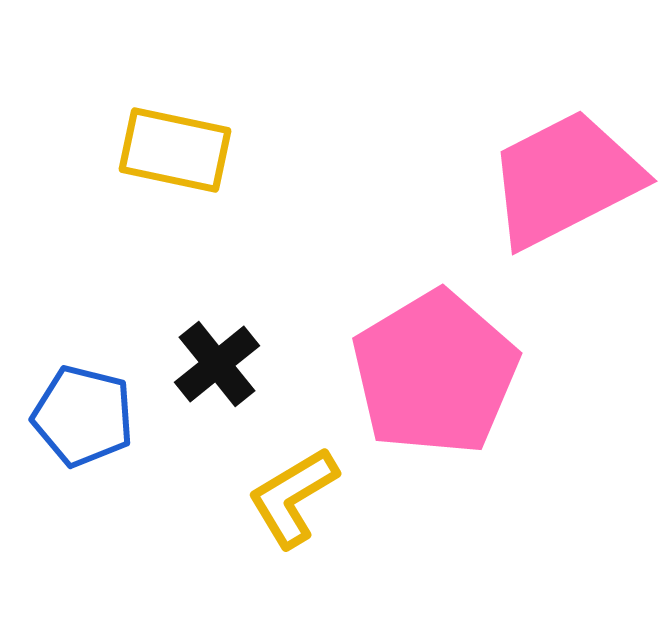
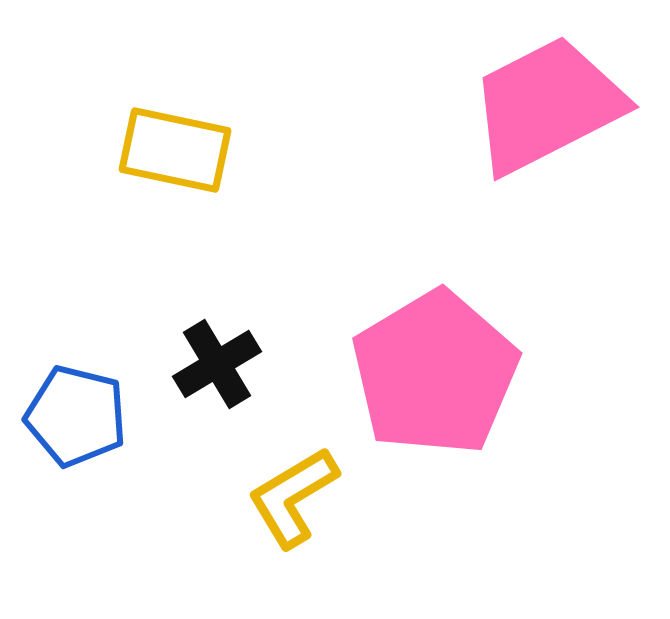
pink trapezoid: moved 18 px left, 74 px up
black cross: rotated 8 degrees clockwise
blue pentagon: moved 7 px left
